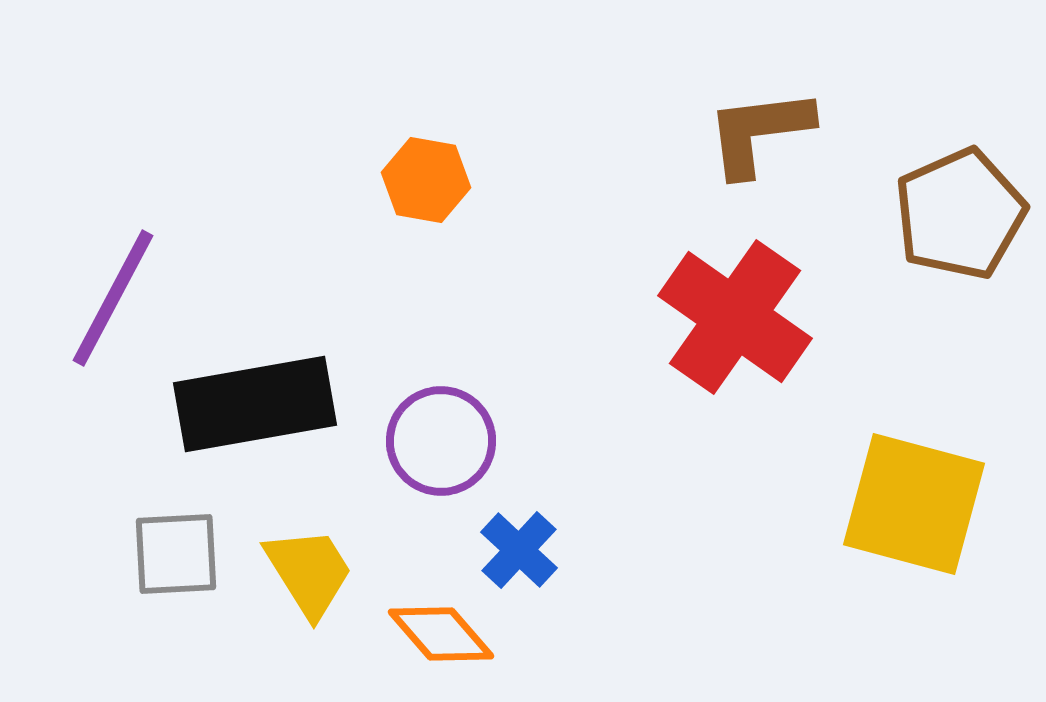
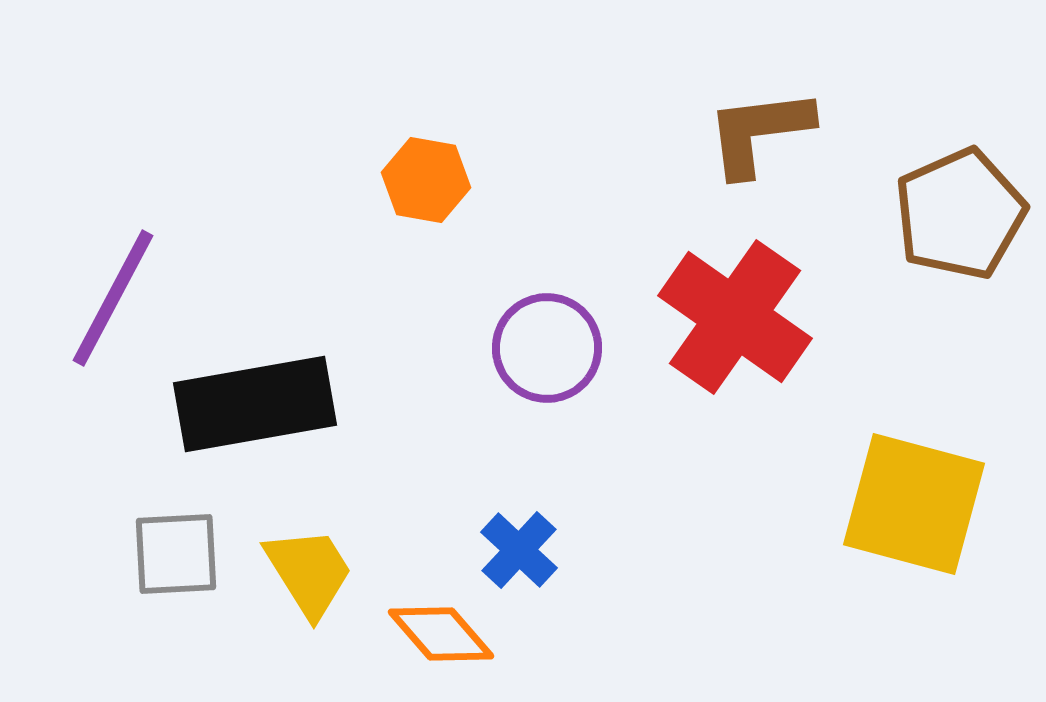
purple circle: moved 106 px right, 93 px up
